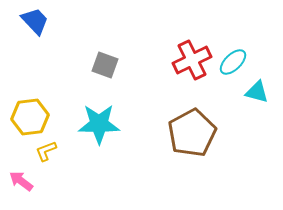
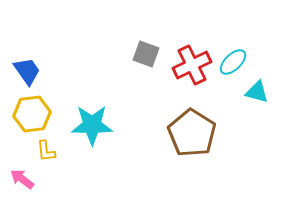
blue trapezoid: moved 8 px left, 50 px down; rotated 8 degrees clockwise
red cross: moved 5 px down
gray square: moved 41 px right, 11 px up
yellow hexagon: moved 2 px right, 3 px up
cyan star: moved 7 px left, 1 px down
brown pentagon: rotated 12 degrees counterclockwise
yellow L-shape: rotated 75 degrees counterclockwise
pink arrow: moved 1 px right, 2 px up
